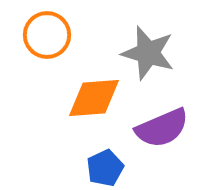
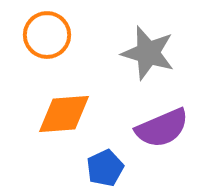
orange diamond: moved 30 px left, 16 px down
